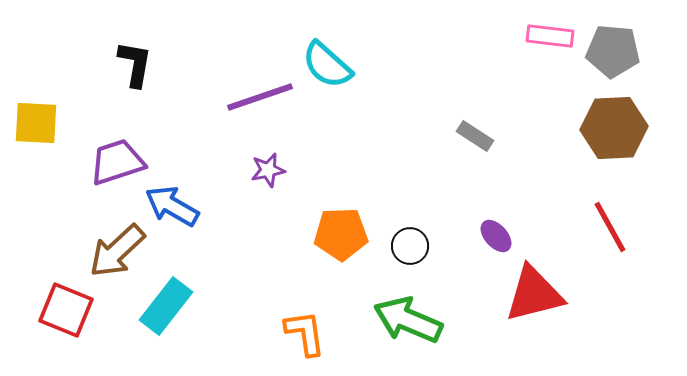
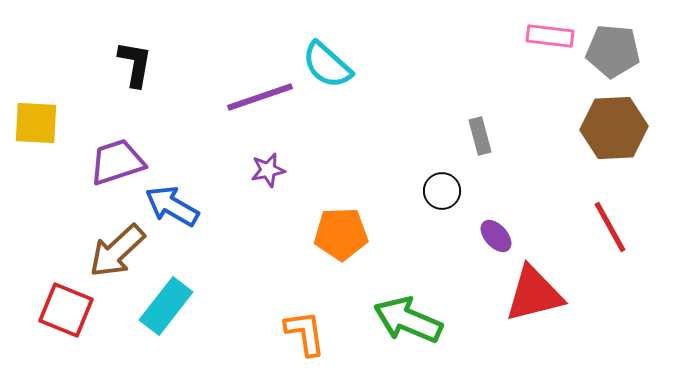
gray rectangle: moved 5 px right; rotated 42 degrees clockwise
black circle: moved 32 px right, 55 px up
